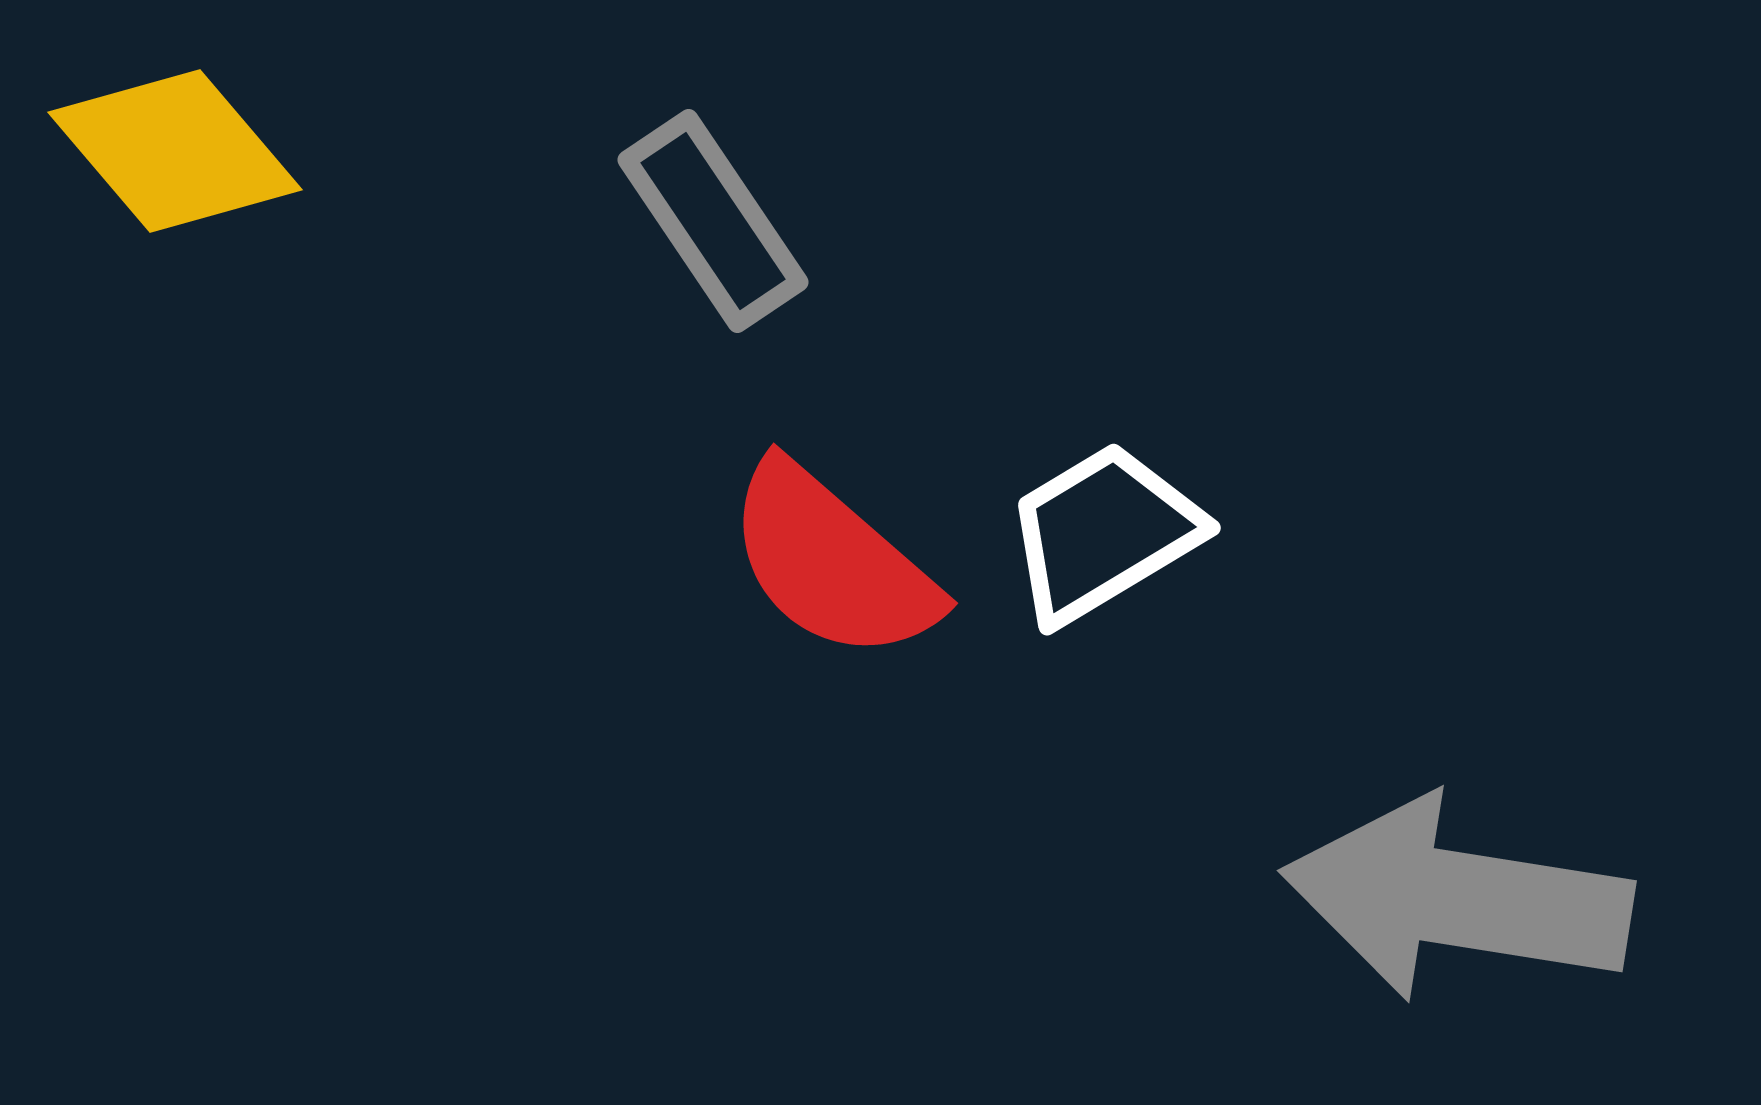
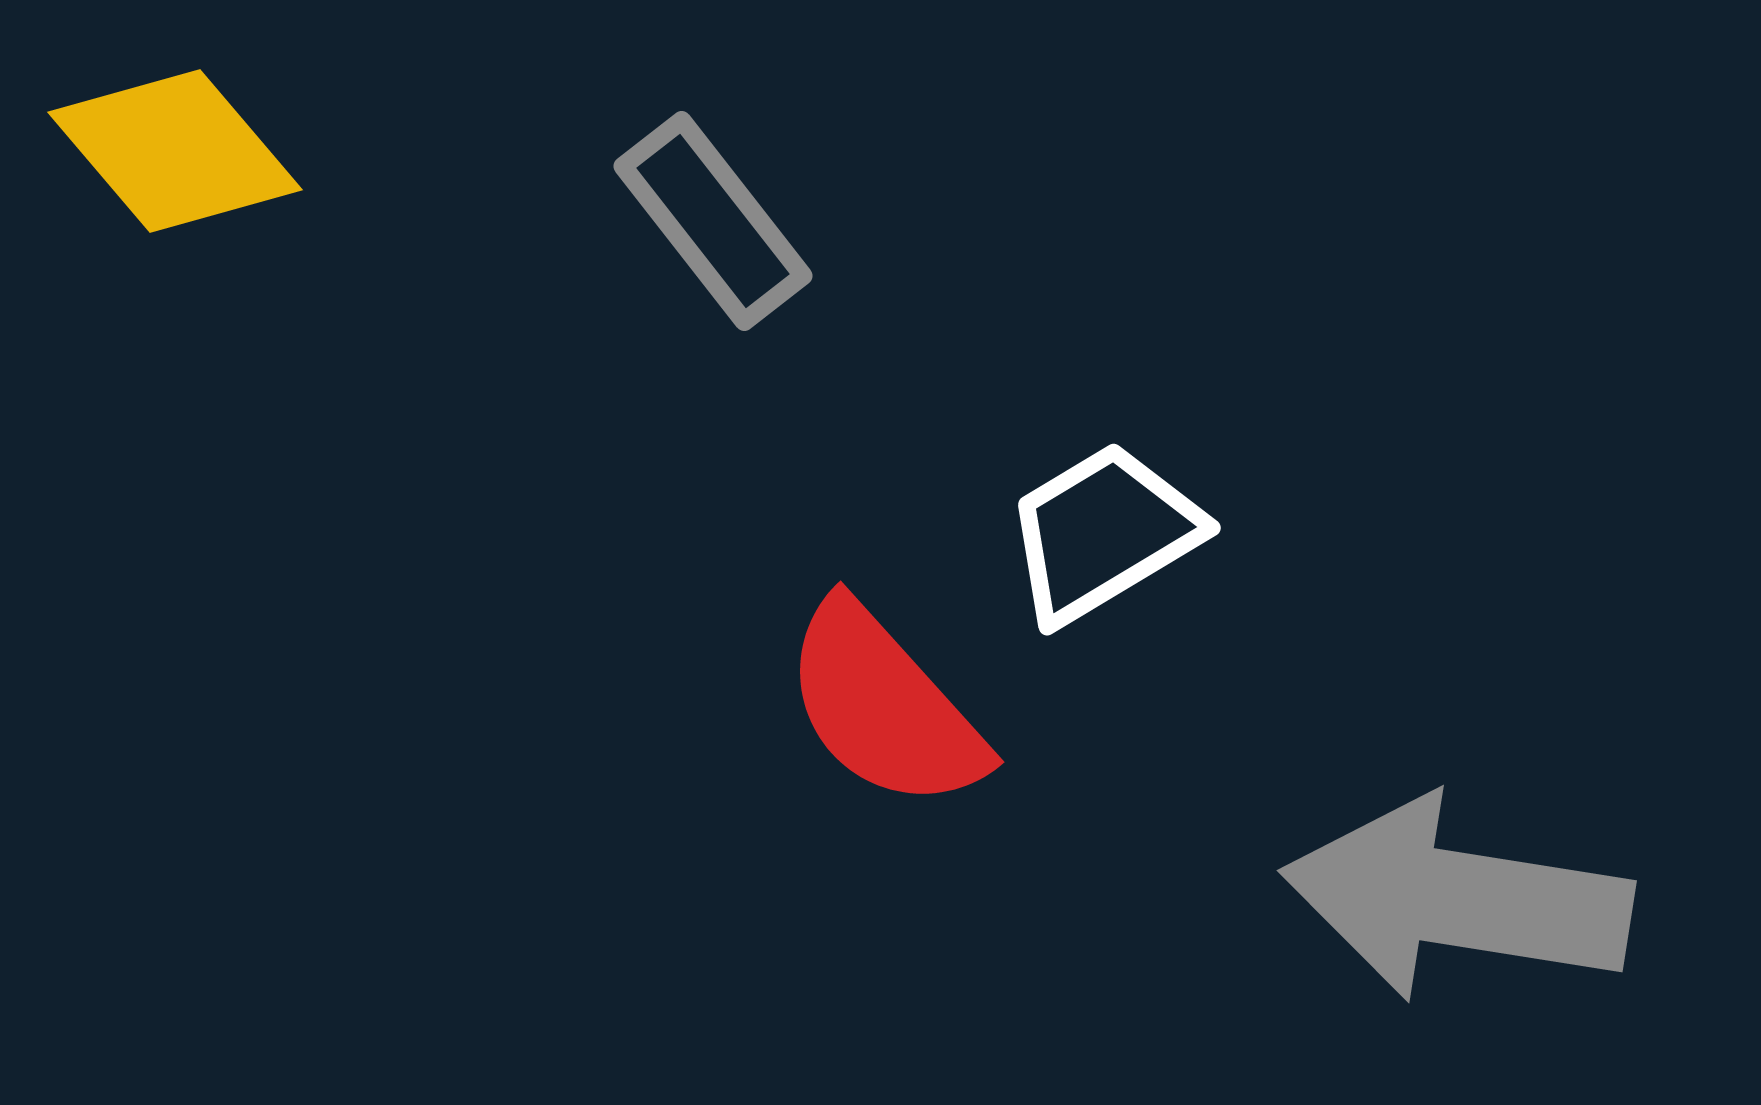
gray rectangle: rotated 4 degrees counterclockwise
red semicircle: moved 52 px right, 144 px down; rotated 7 degrees clockwise
